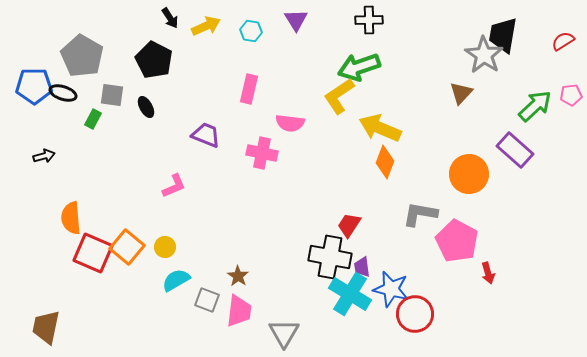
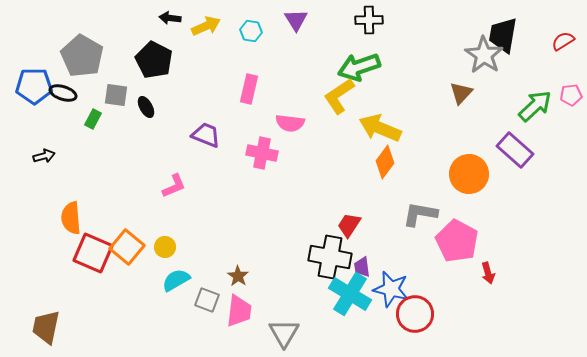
black arrow at (170, 18): rotated 130 degrees clockwise
gray square at (112, 95): moved 4 px right
orange diamond at (385, 162): rotated 16 degrees clockwise
